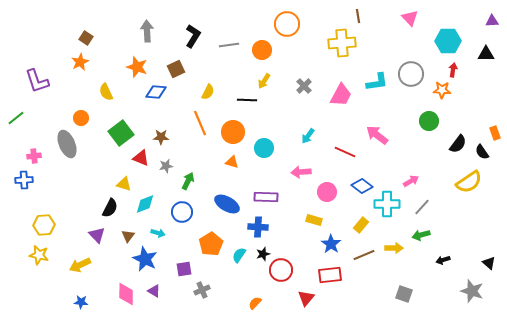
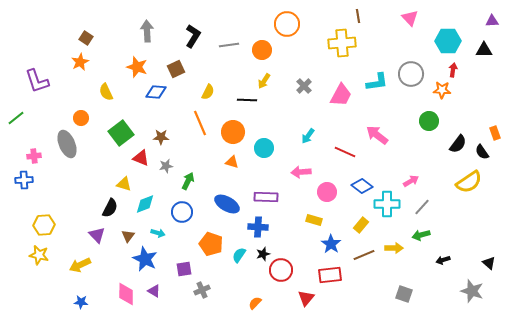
black triangle at (486, 54): moved 2 px left, 4 px up
orange pentagon at (211, 244): rotated 20 degrees counterclockwise
